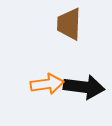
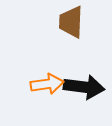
brown trapezoid: moved 2 px right, 2 px up
